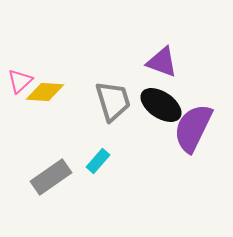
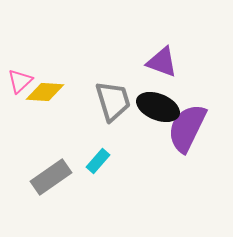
black ellipse: moved 3 px left, 2 px down; rotated 12 degrees counterclockwise
purple semicircle: moved 6 px left
